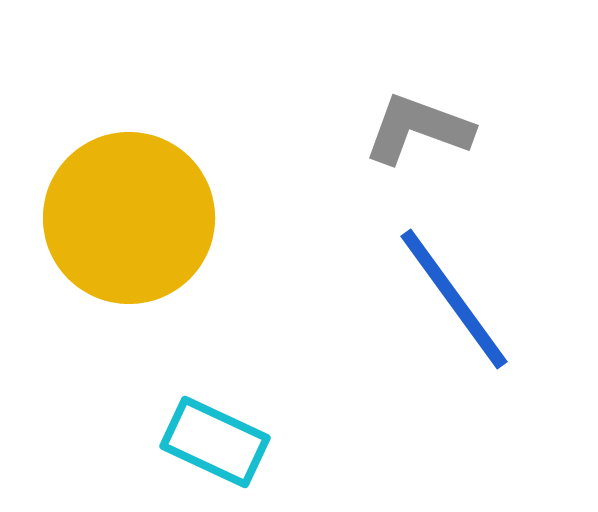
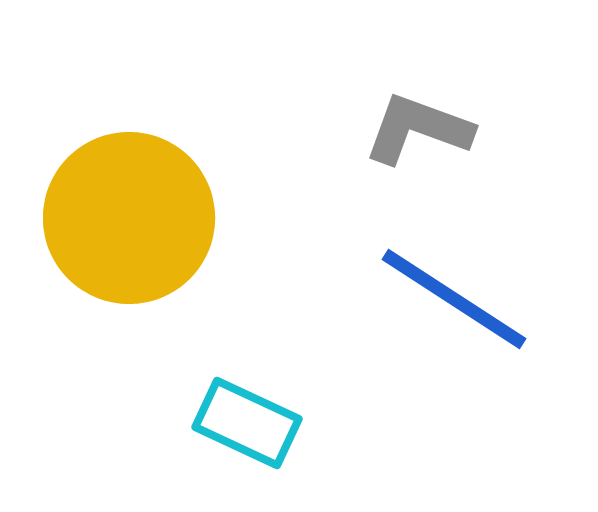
blue line: rotated 21 degrees counterclockwise
cyan rectangle: moved 32 px right, 19 px up
